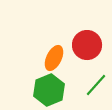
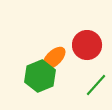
orange ellipse: rotated 20 degrees clockwise
green hexagon: moved 9 px left, 14 px up
